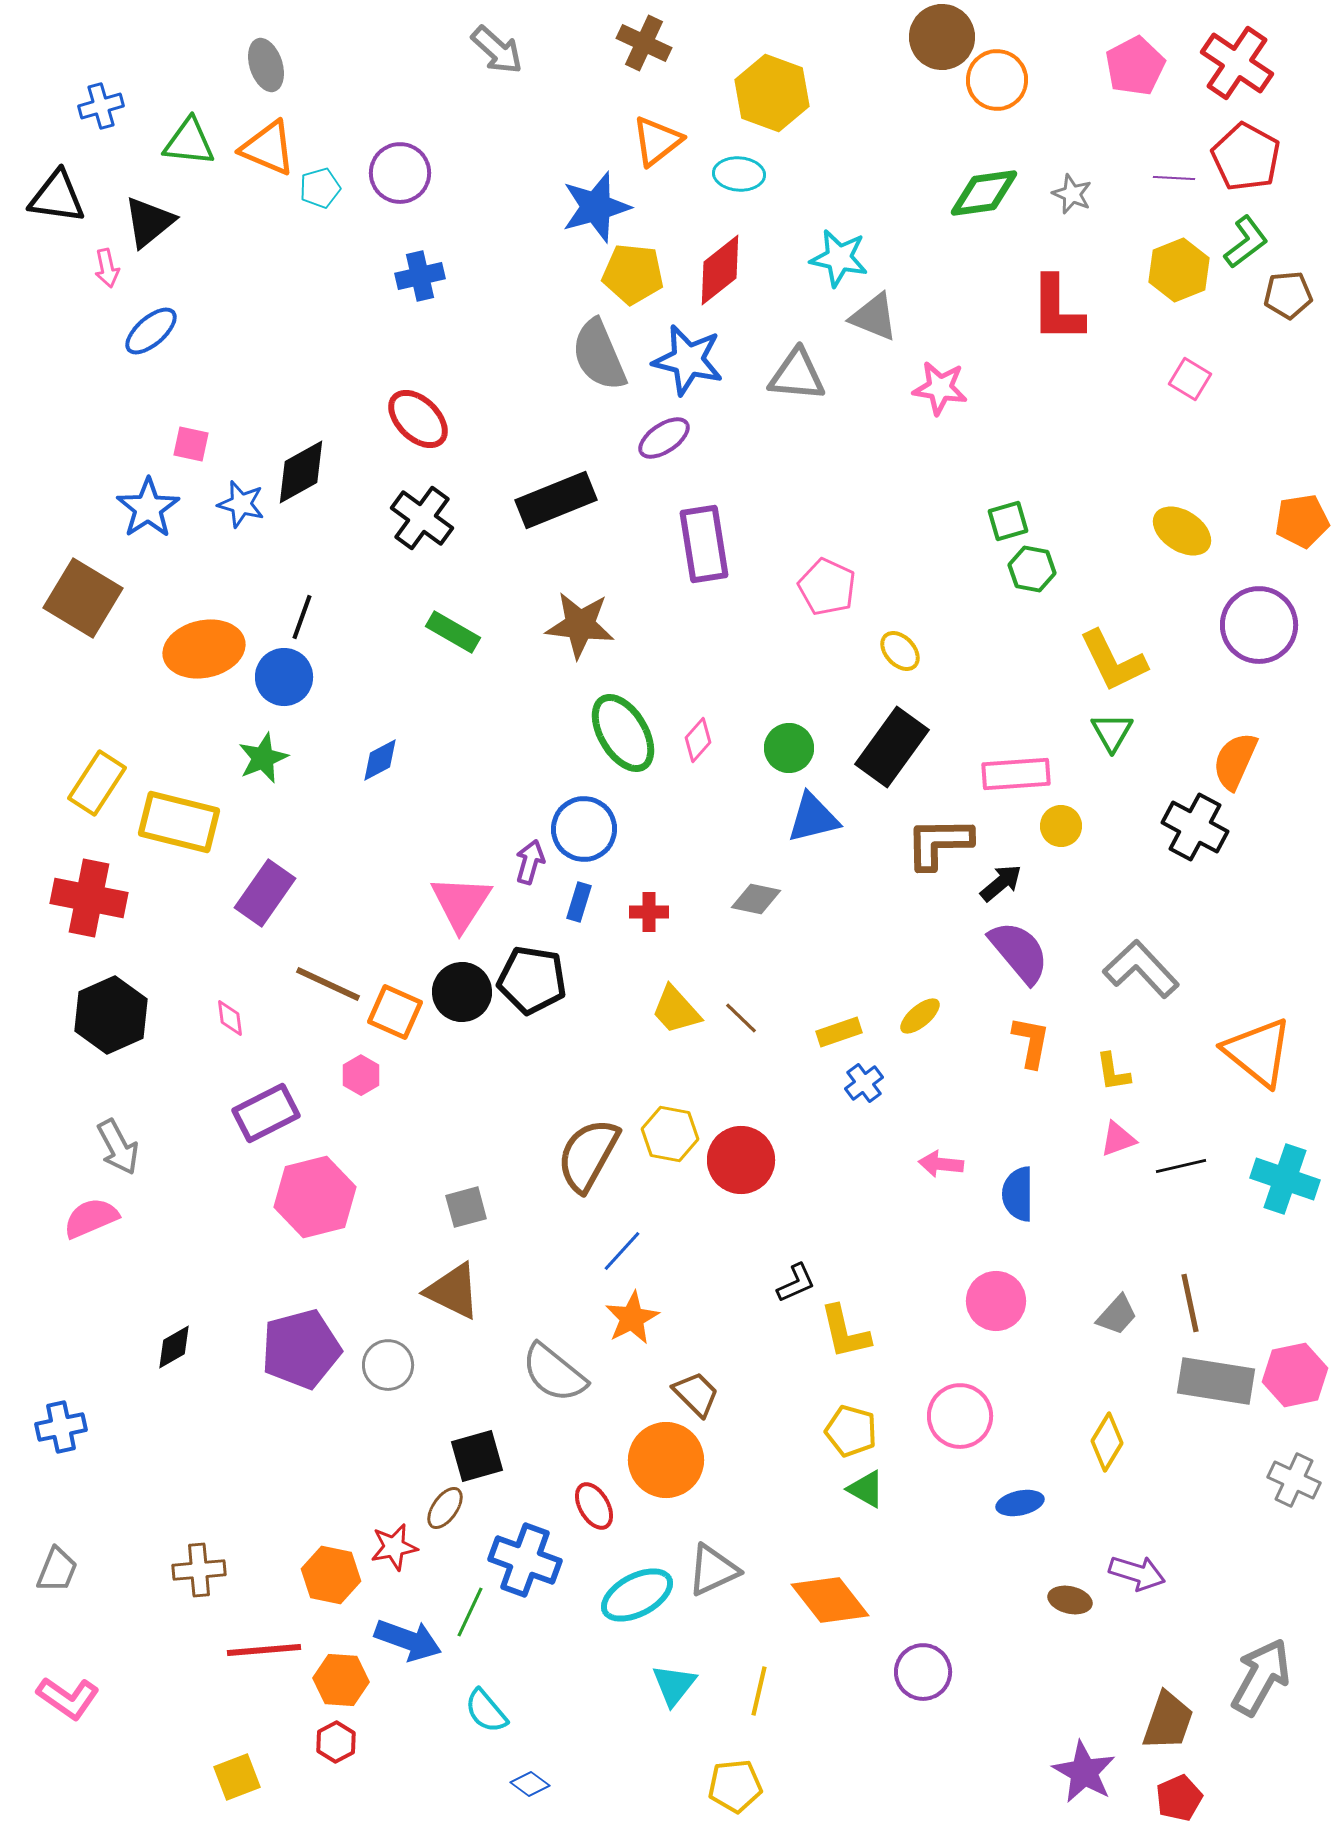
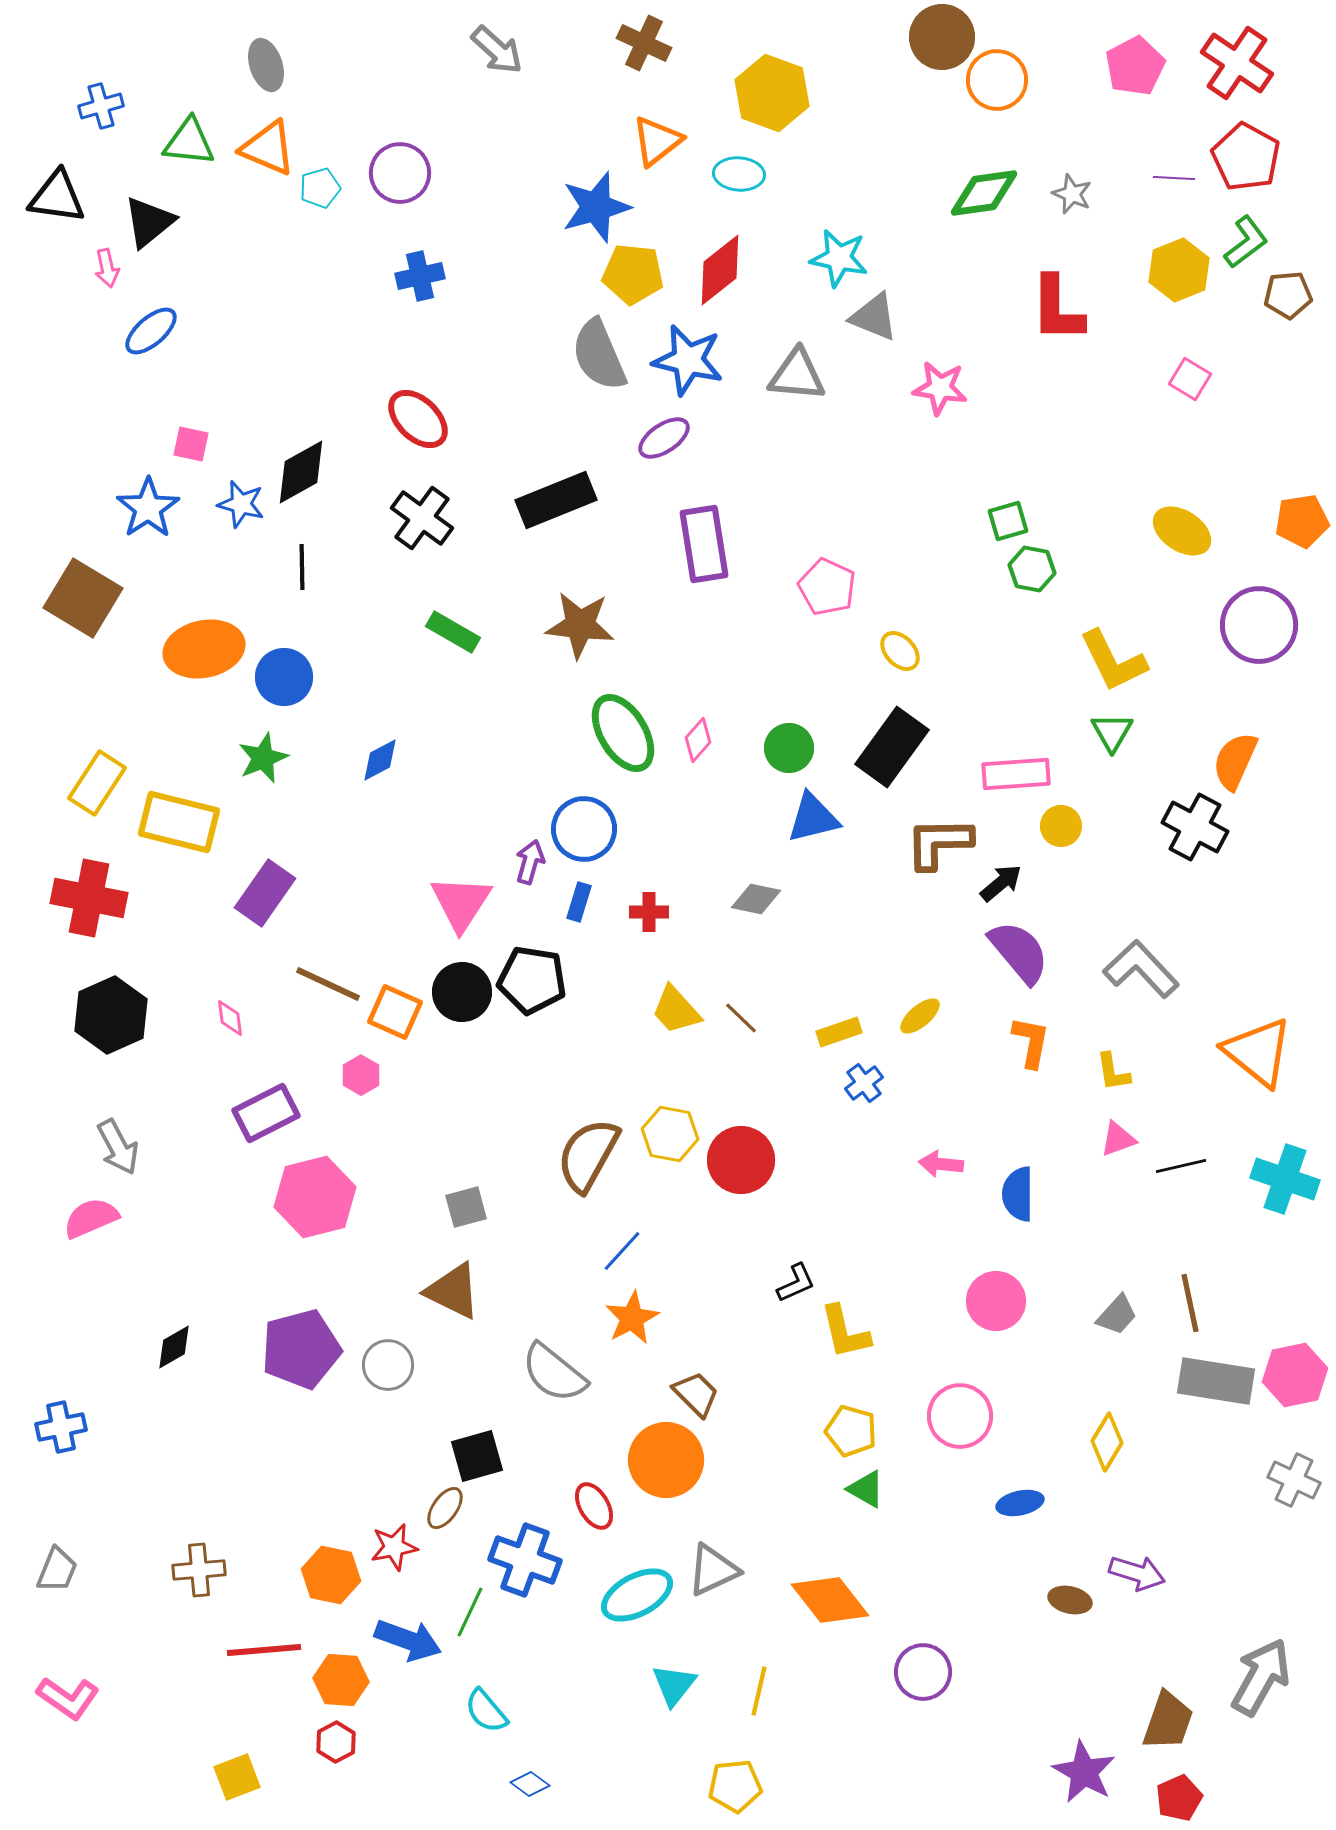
black line at (302, 617): moved 50 px up; rotated 21 degrees counterclockwise
